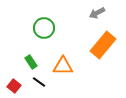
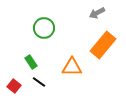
orange triangle: moved 9 px right, 1 px down
